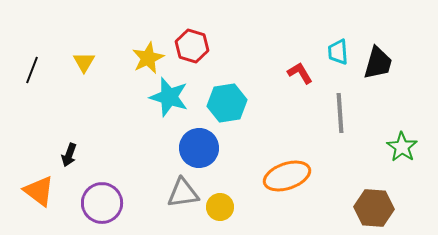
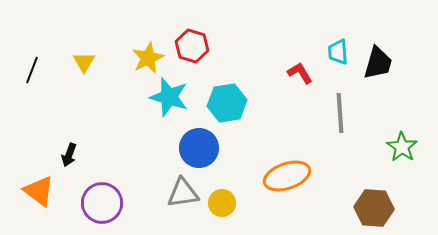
yellow circle: moved 2 px right, 4 px up
